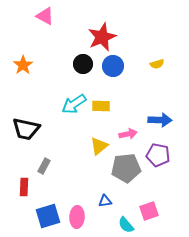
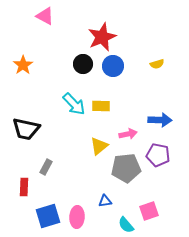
cyan arrow: rotated 100 degrees counterclockwise
gray rectangle: moved 2 px right, 1 px down
